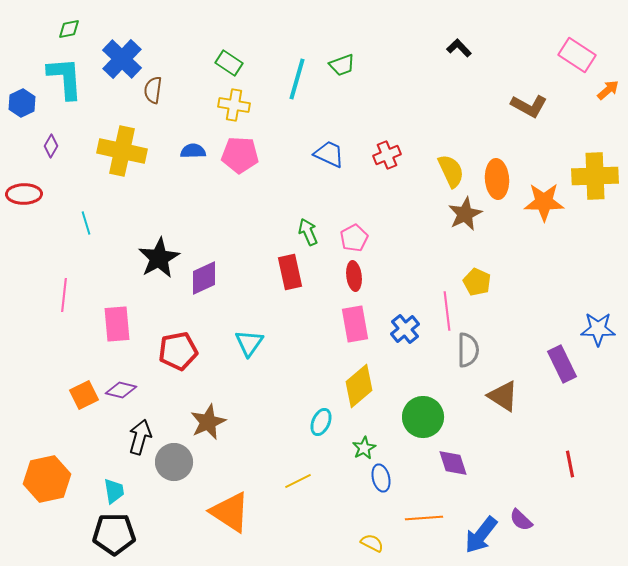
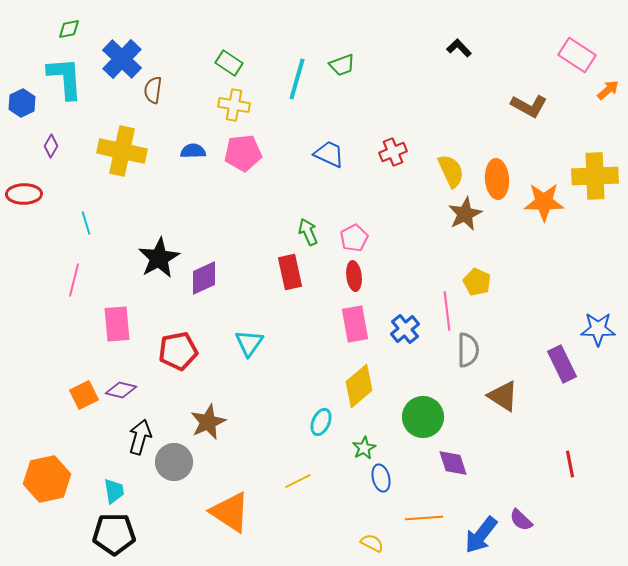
pink pentagon at (240, 155): moved 3 px right, 2 px up; rotated 9 degrees counterclockwise
red cross at (387, 155): moved 6 px right, 3 px up
pink line at (64, 295): moved 10 px right, 15 px up; rotated 8 degrees clockwise
